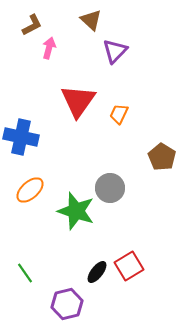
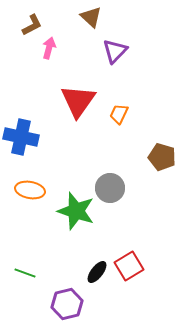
brown triangle: moved 3 px up
brown pentagon: rotated 16 degrees counterclockwise
orange ellipse: rotated 52 degrees clockwise
green line: rotated 35 degrees counterclockwise
